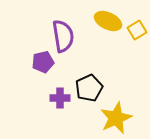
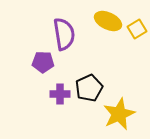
yellow square: moved 1 px up
purple semicircle: moved 1 px right, 2 px up
purple pentagon: rotated 15 degrees clockwise
purple cross: moved 4 px up
yellow star: moved 3 px right, 4 px up
